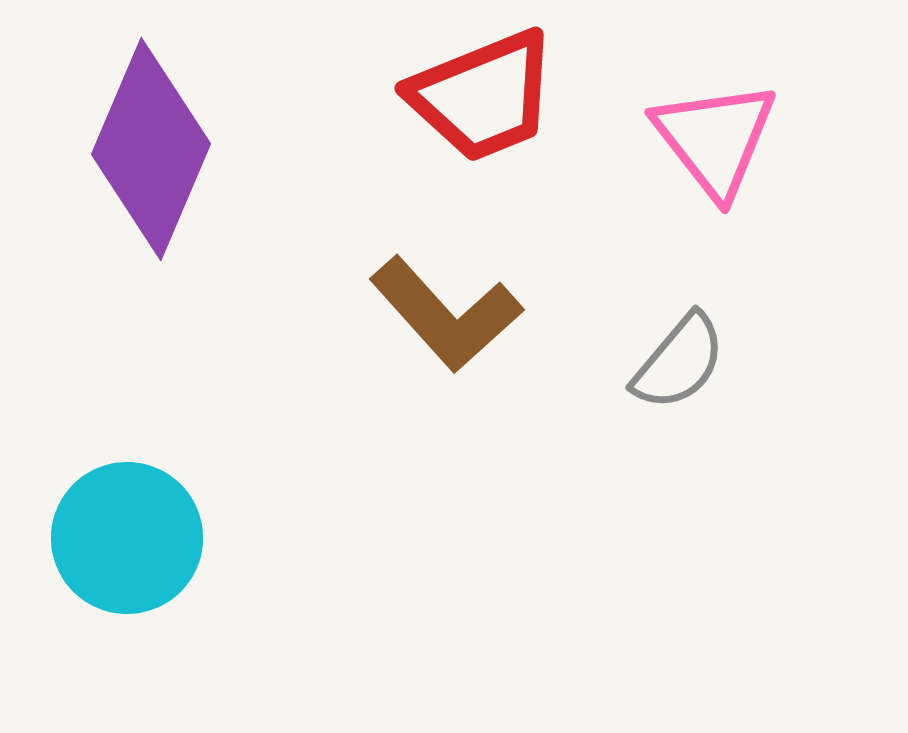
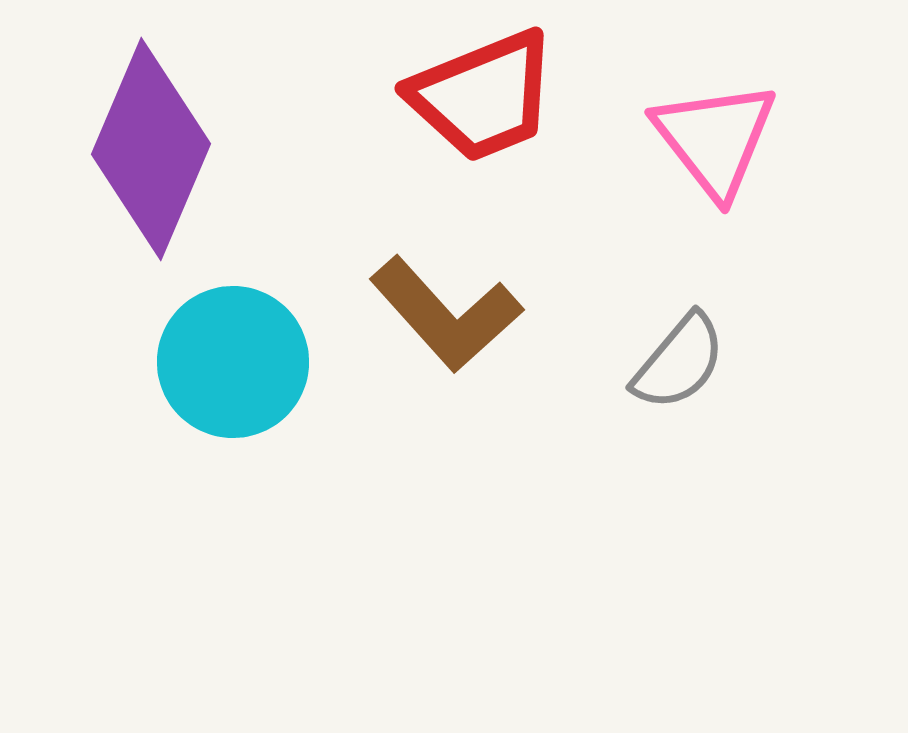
cyan circle: moved 106 px right, 176 px up
